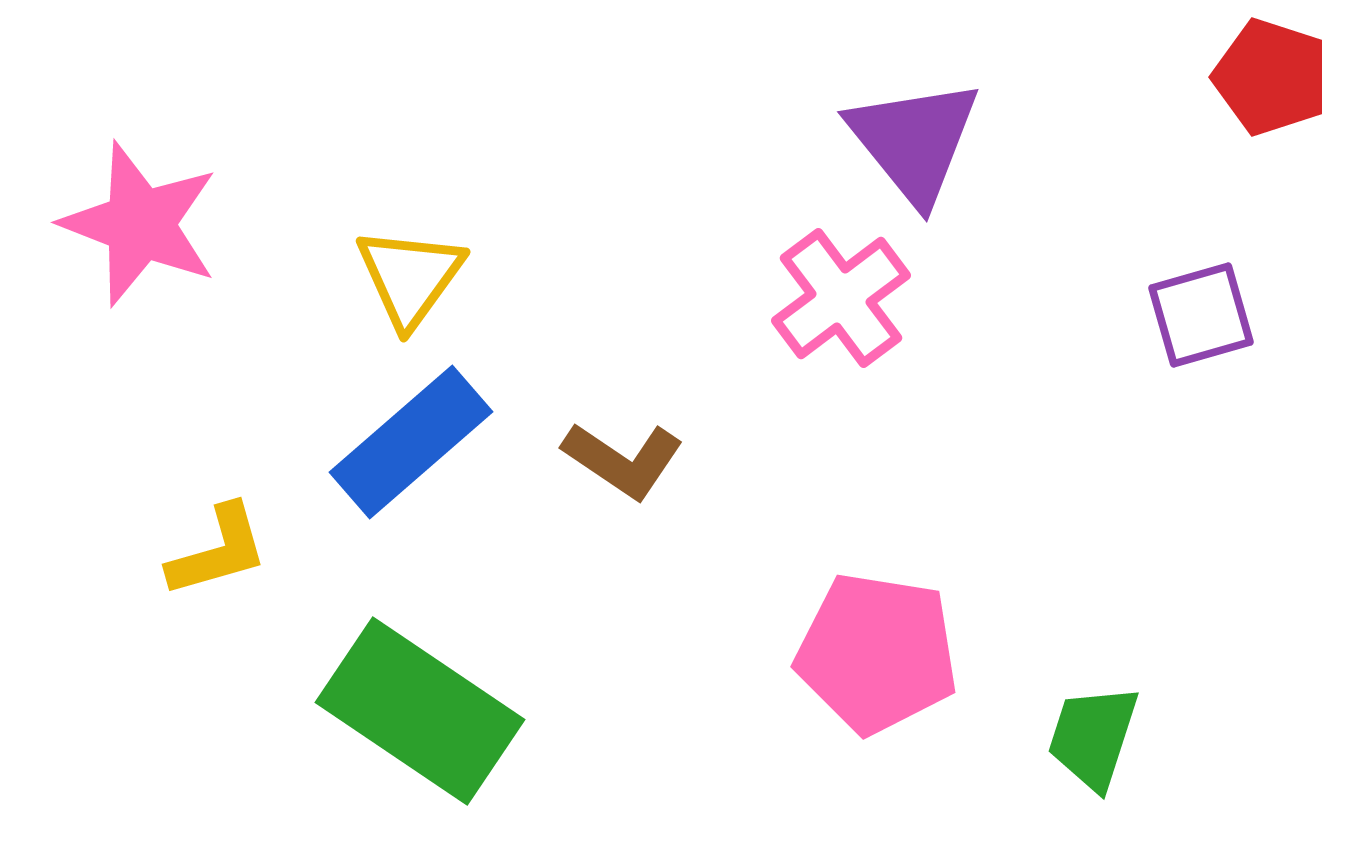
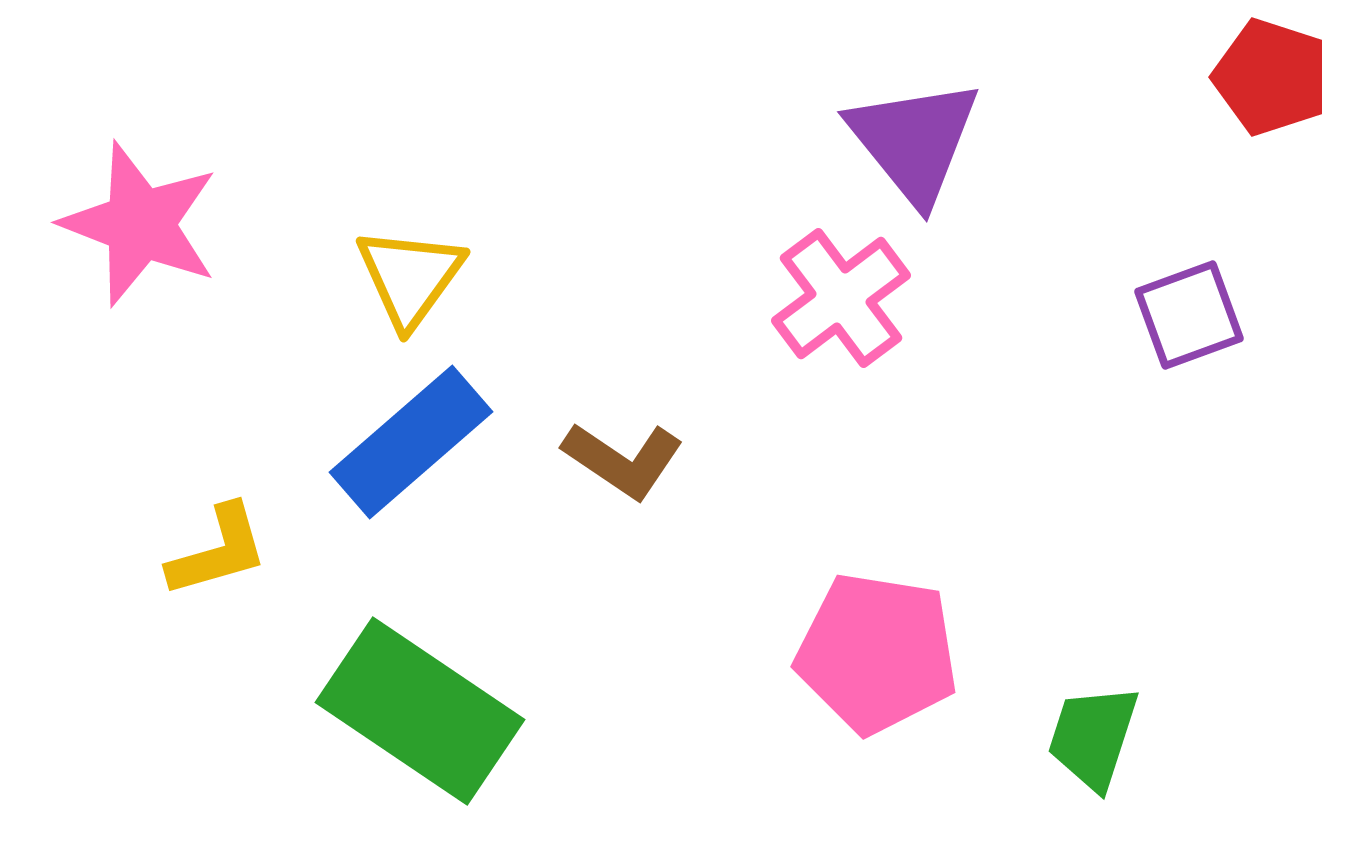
purple square: moved 12 px left; rotated 4 degrees counterclockwise
